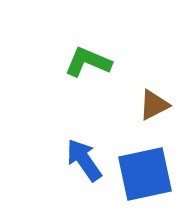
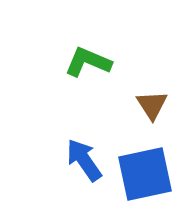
brown triangle: moved 2 px left; rotated 36 degrees counterclockwise
